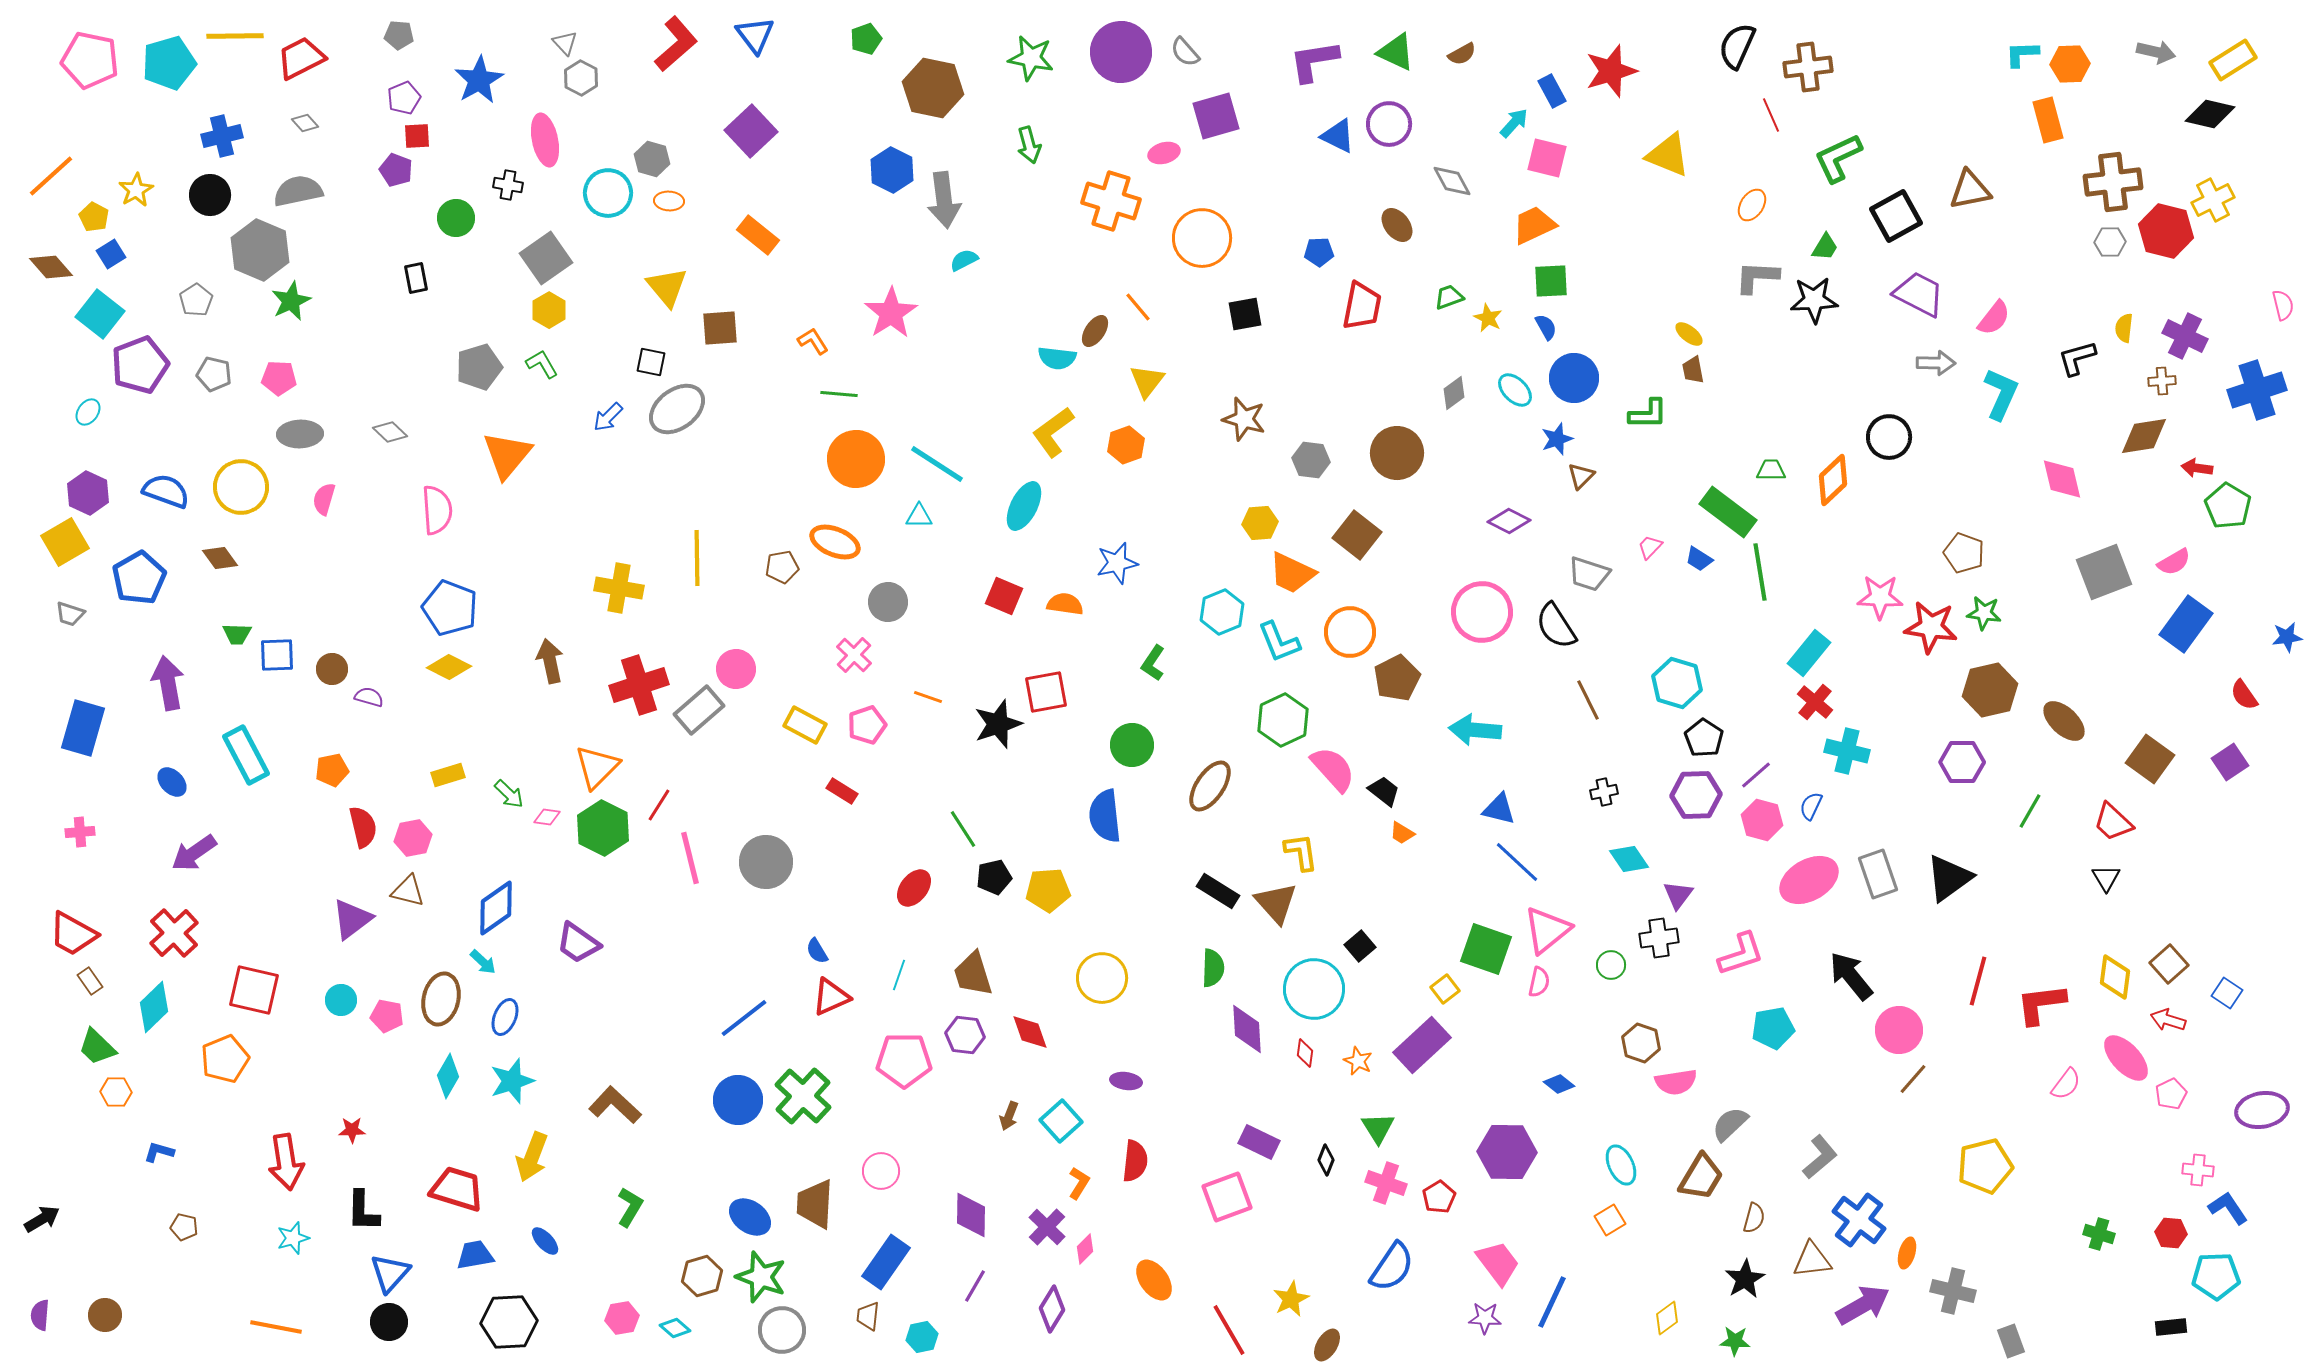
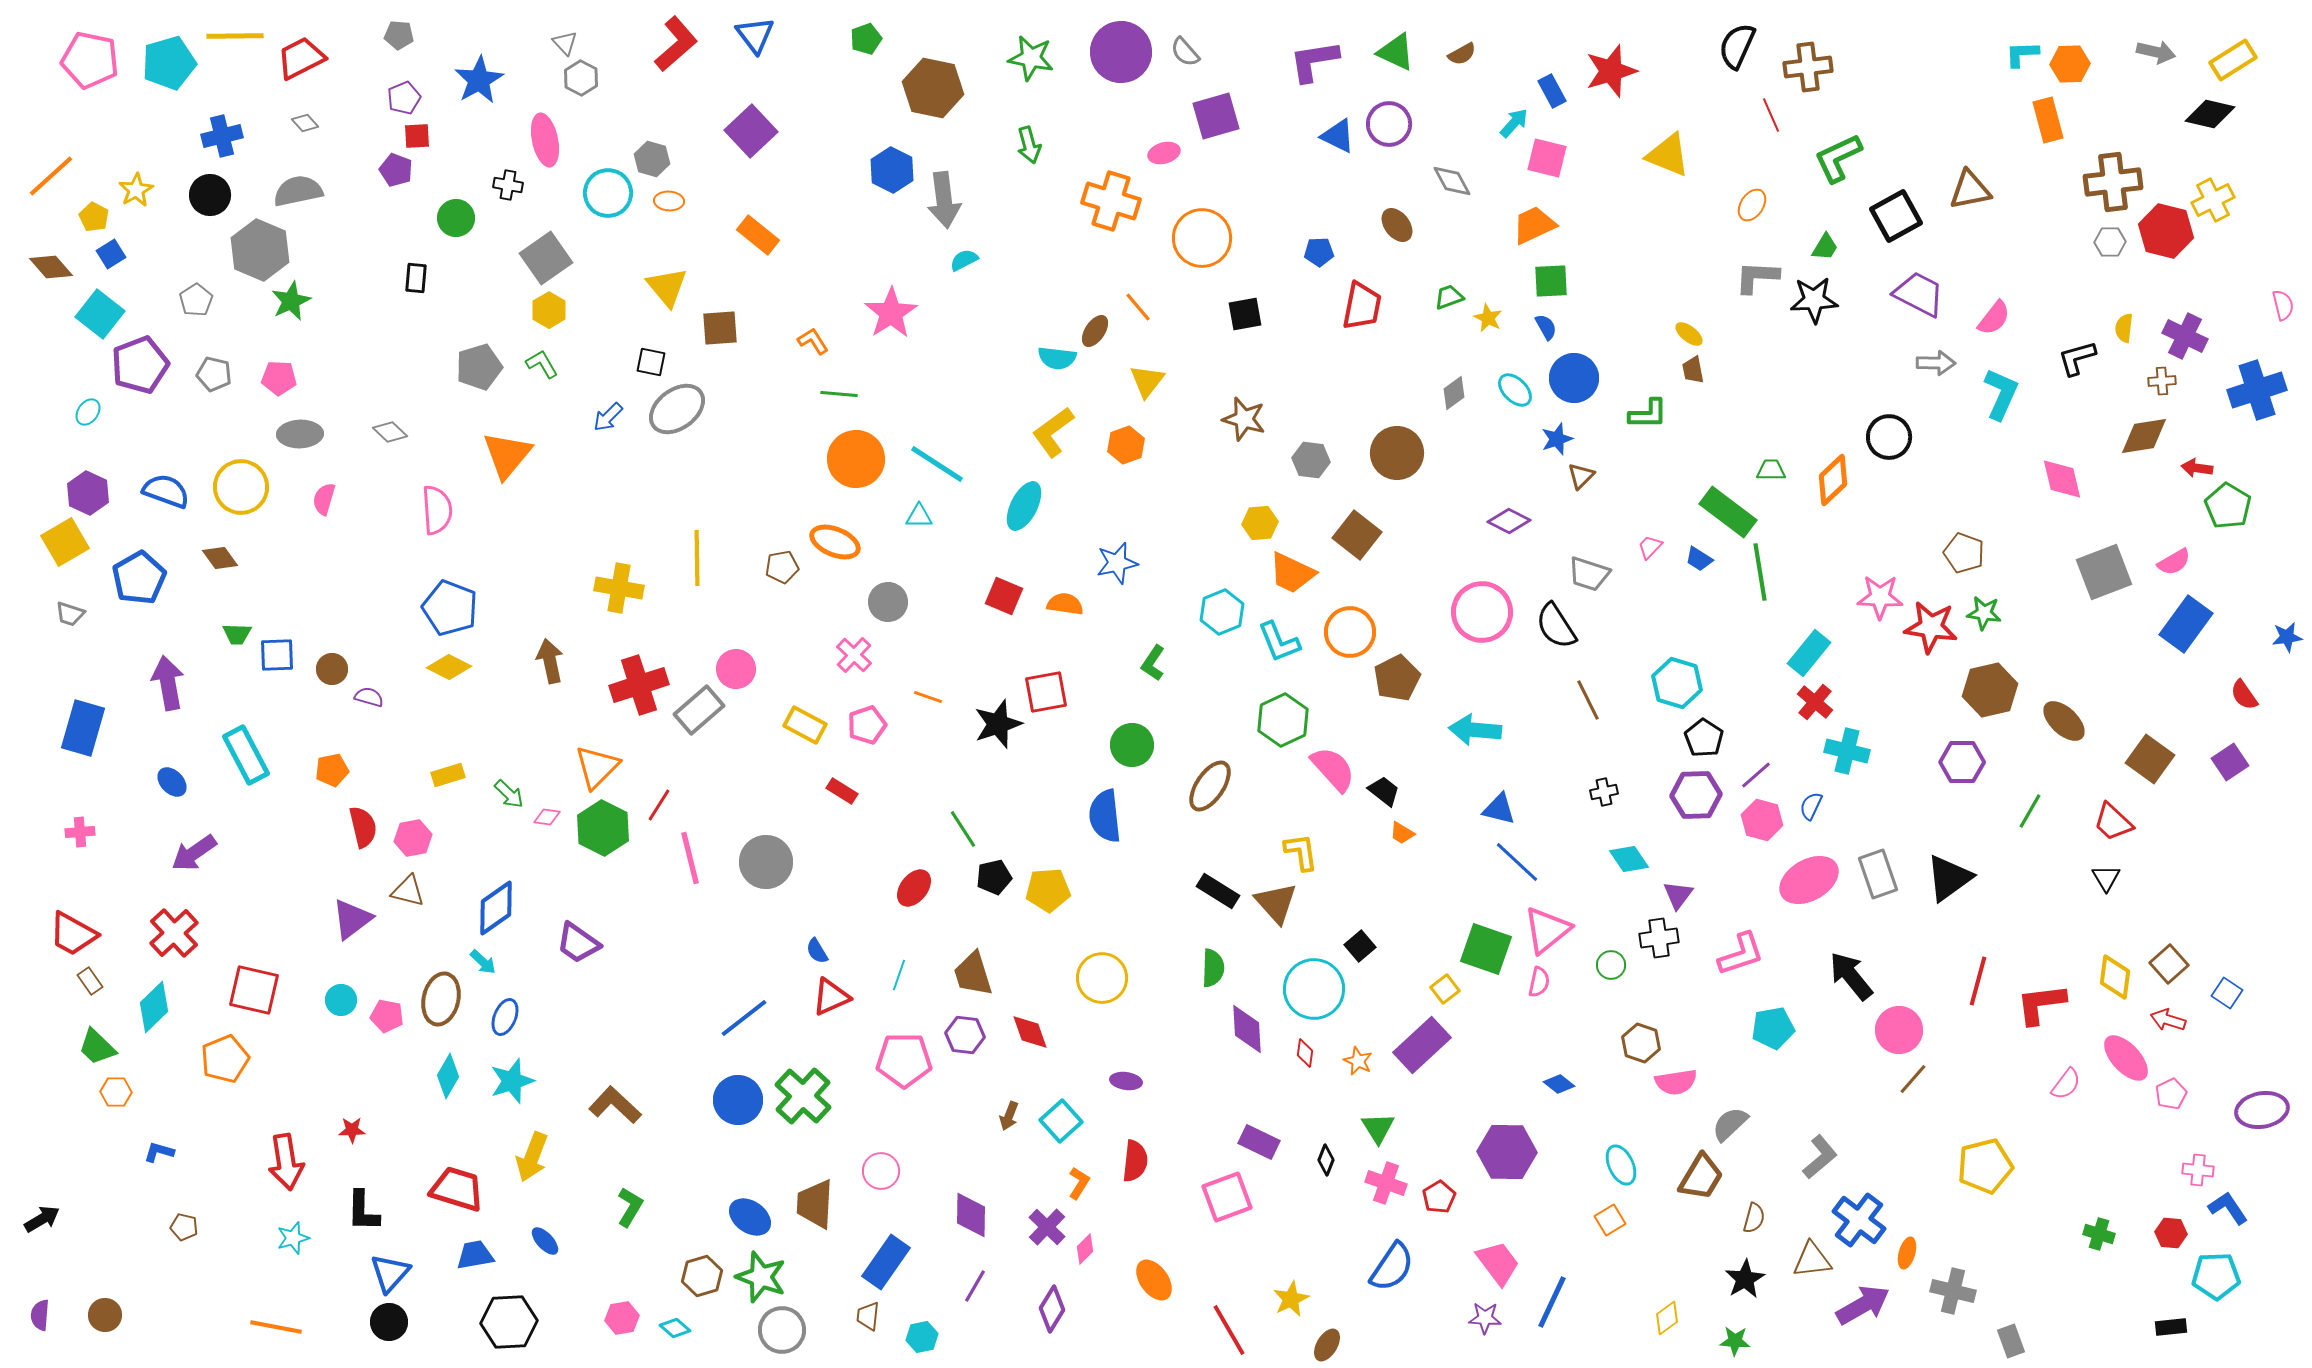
black rectangle at (416, 278): rotated 16 degrees clockwise
